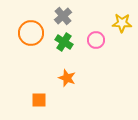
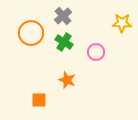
pink circle: moved 12 px down
orange star: moved 2 px down
